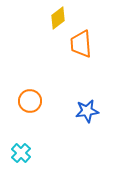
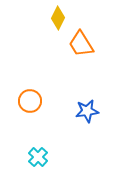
yellow diamond: rotated 25 degrees counterclockwise
orange trapezoid: rotated 28 degrees counterclockwise
cyan cross: moved 17 px right, 4 px down
